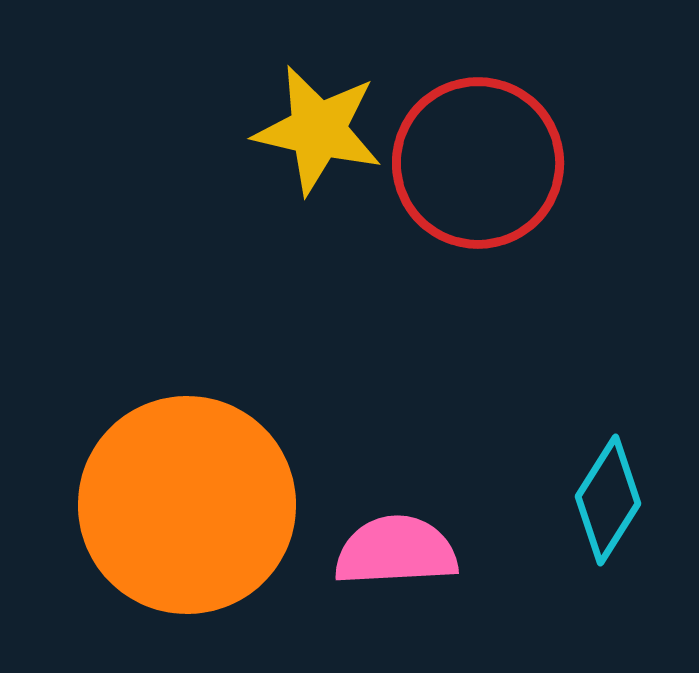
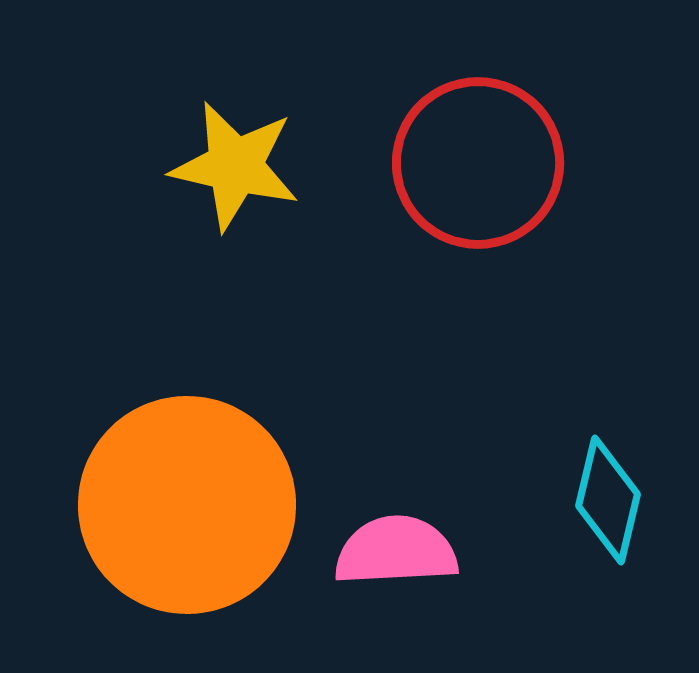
yellow star: moved 83 px left, 36 px down
cyan diamond: rotated 19 degrees counterclockwise
